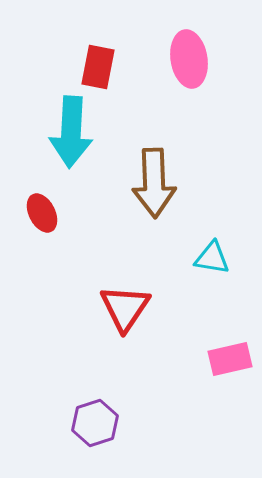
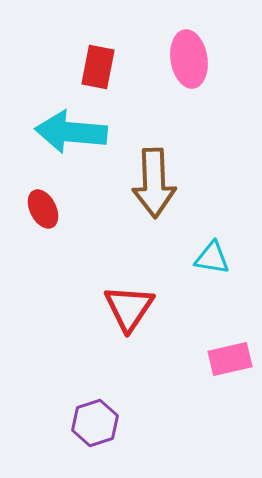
cyan arrow: rotated 92 degrees clockwise
red ellipse: moved 1 px right, 4 px up
red triangle: moved 4 px right
